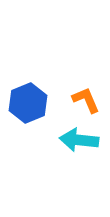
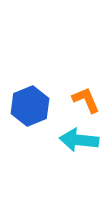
blue hexagon: moved 2 px right, 3 px down
